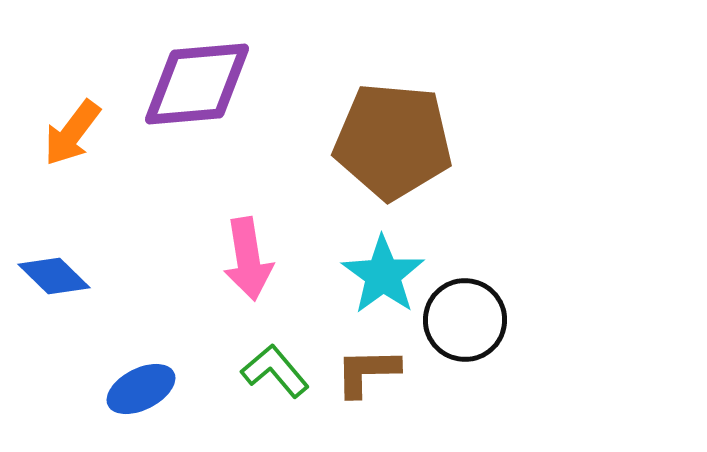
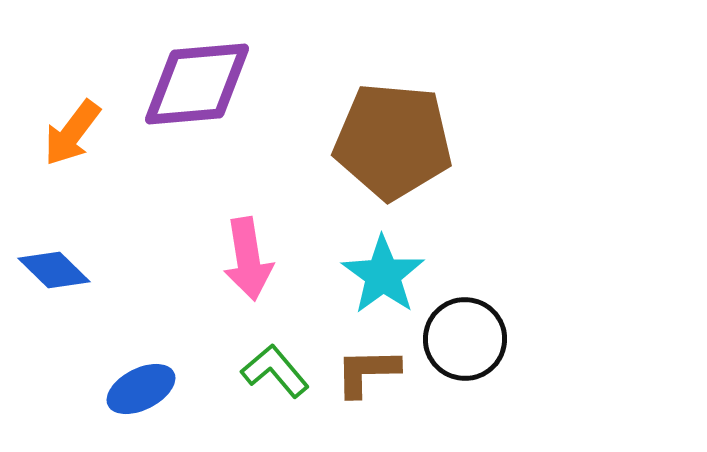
blue diamond: moved 6 px up
black circle: moved 19 px down
